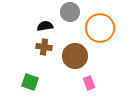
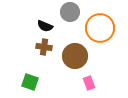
black semicircle: rotated 147 degrees counterclockwise
